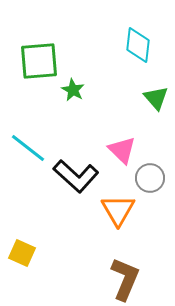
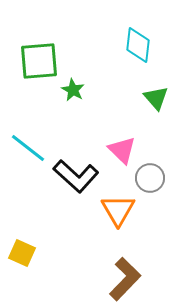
brown L-shape: rotated 21 degrees clockwise
